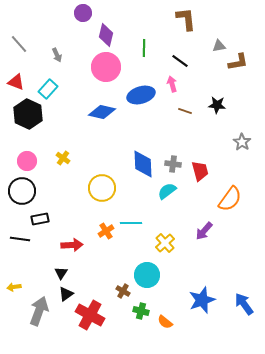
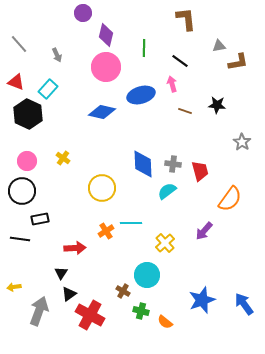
red arrow at (72, 245): moved 3 px right, 3 px down
black triangle at (66, 294): moved 3 px right
